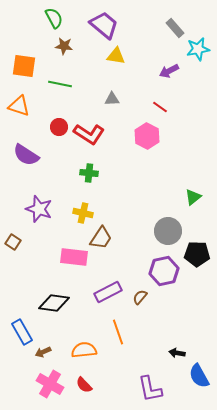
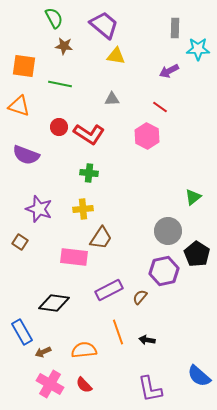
gray rectangle: rotated 42 degrees clockwise
cyan star: rotated 10 degrees clockwise
purple semicircle: rotated 12 degrees counterclockwise
yellow cross: moved 4 px up; rotated 18 degrees counterclockwise
brown square: moved 7 px right
black pentagon: rotated 30 degrees clockwise
purple rectangle: moved 1 px right, 2 px up
black arrow: moved 30 px left, 13 px up
blue semicircle: rotated 20 degrees counterclockwise
